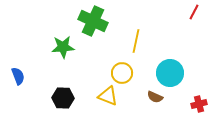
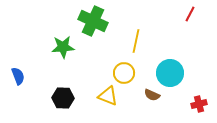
red line: moved 4 px left, 2 px down
yellow circle: moved 2 px right
brown semicircle: moved 3 px left, 2 px up
